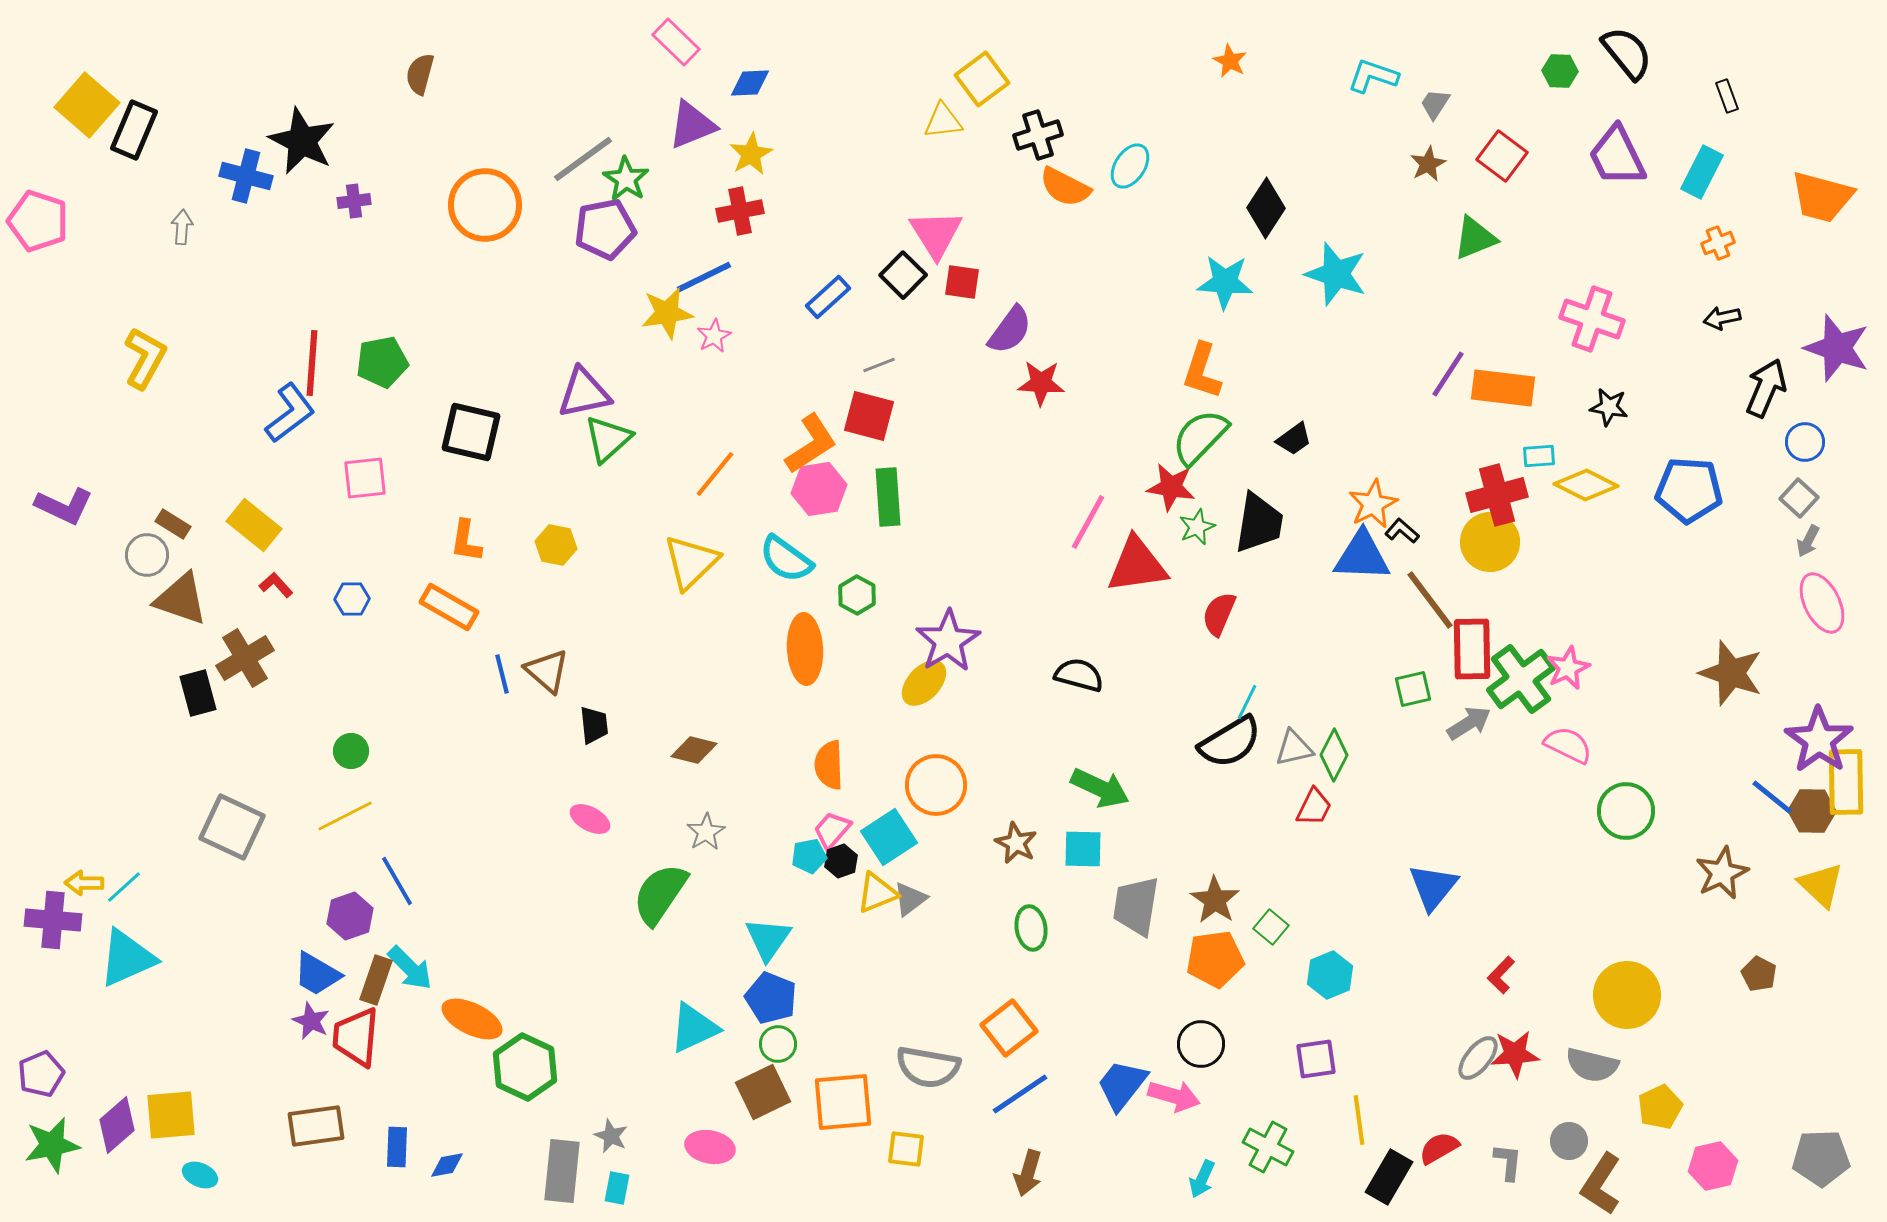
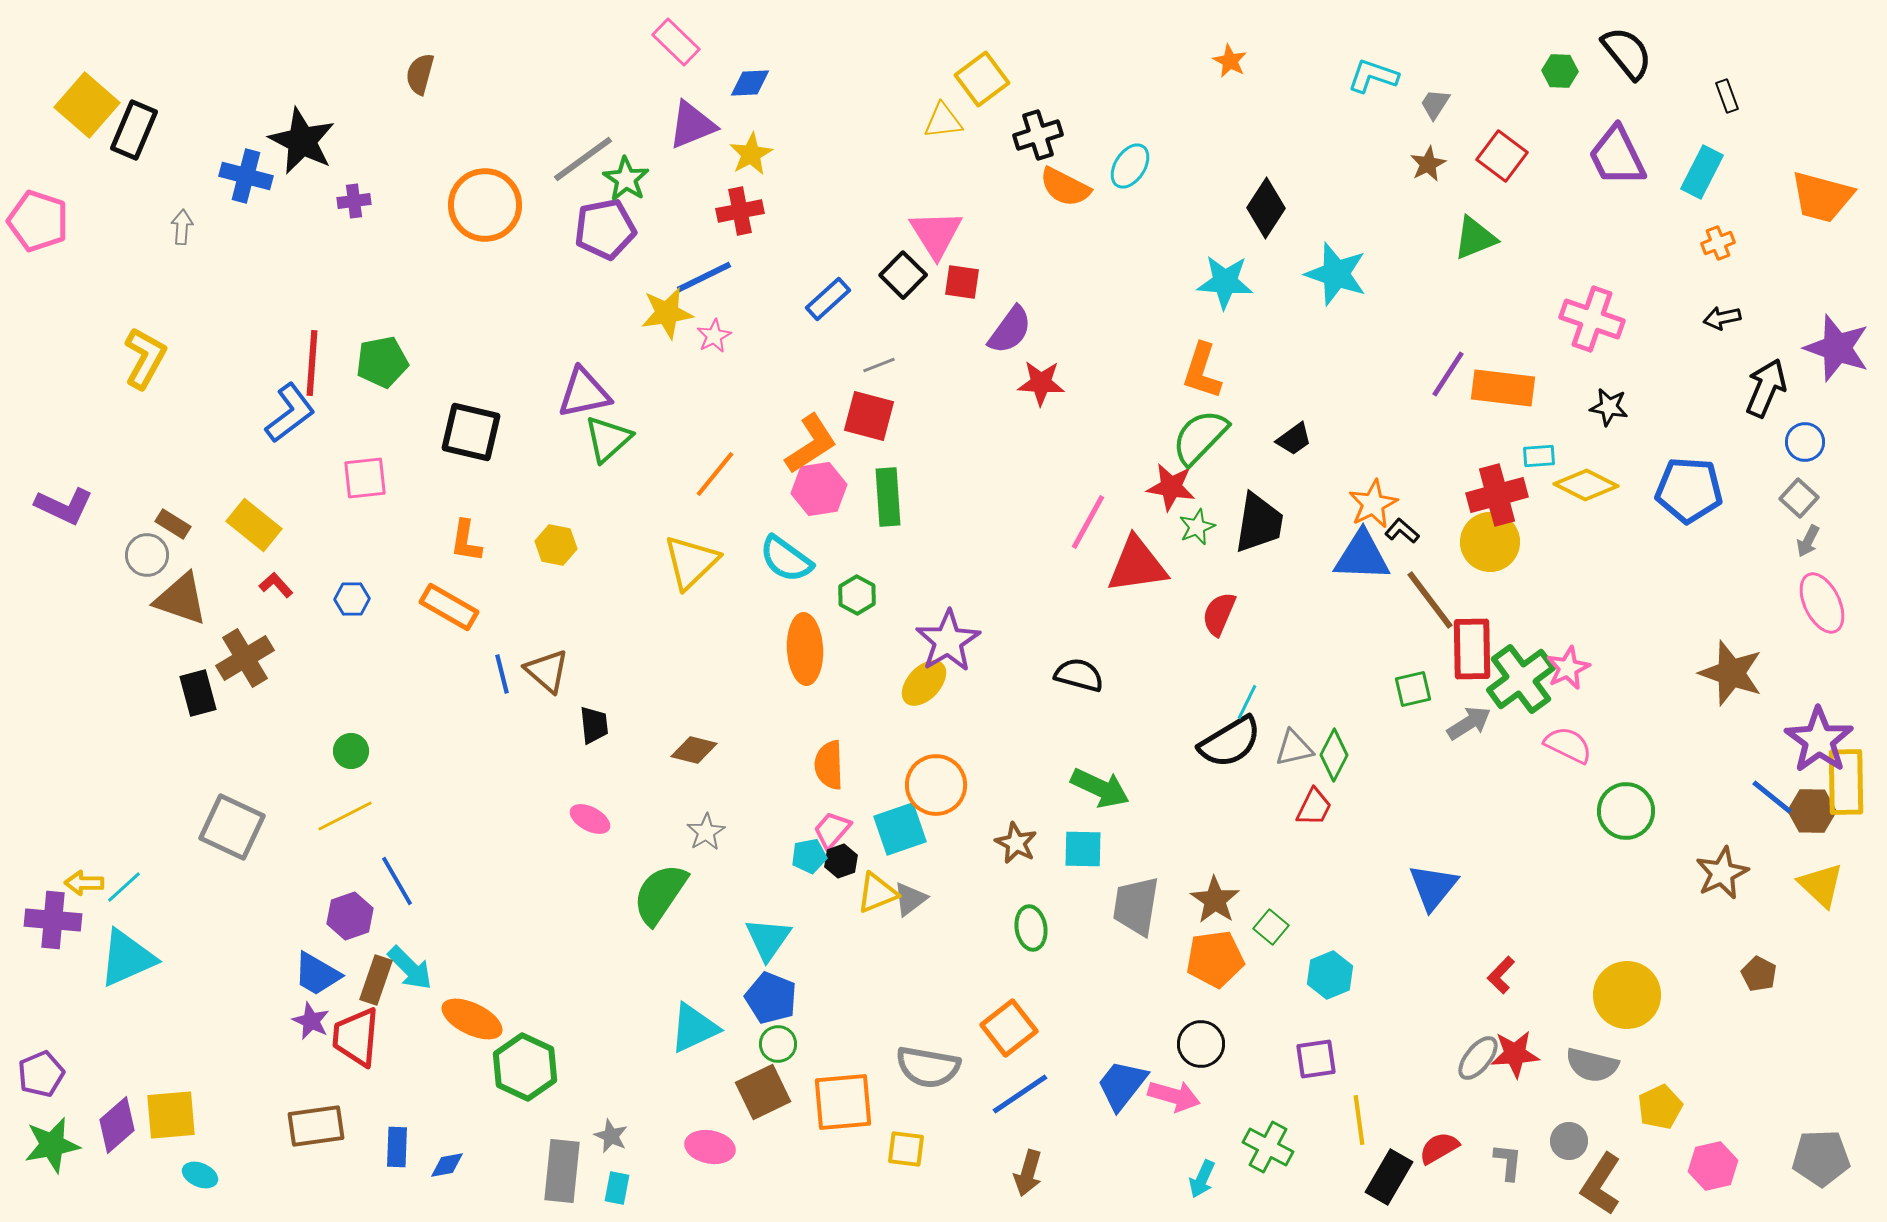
blue rectangle at (828, 297): moved 2 px down
cyan square at (889, 837): moved 11 px right, 8 px up; rotated 14 degrees clockwise
